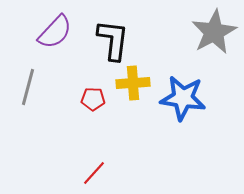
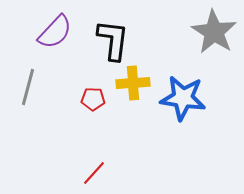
gray star: rotated 12 degrees counterclockwise
